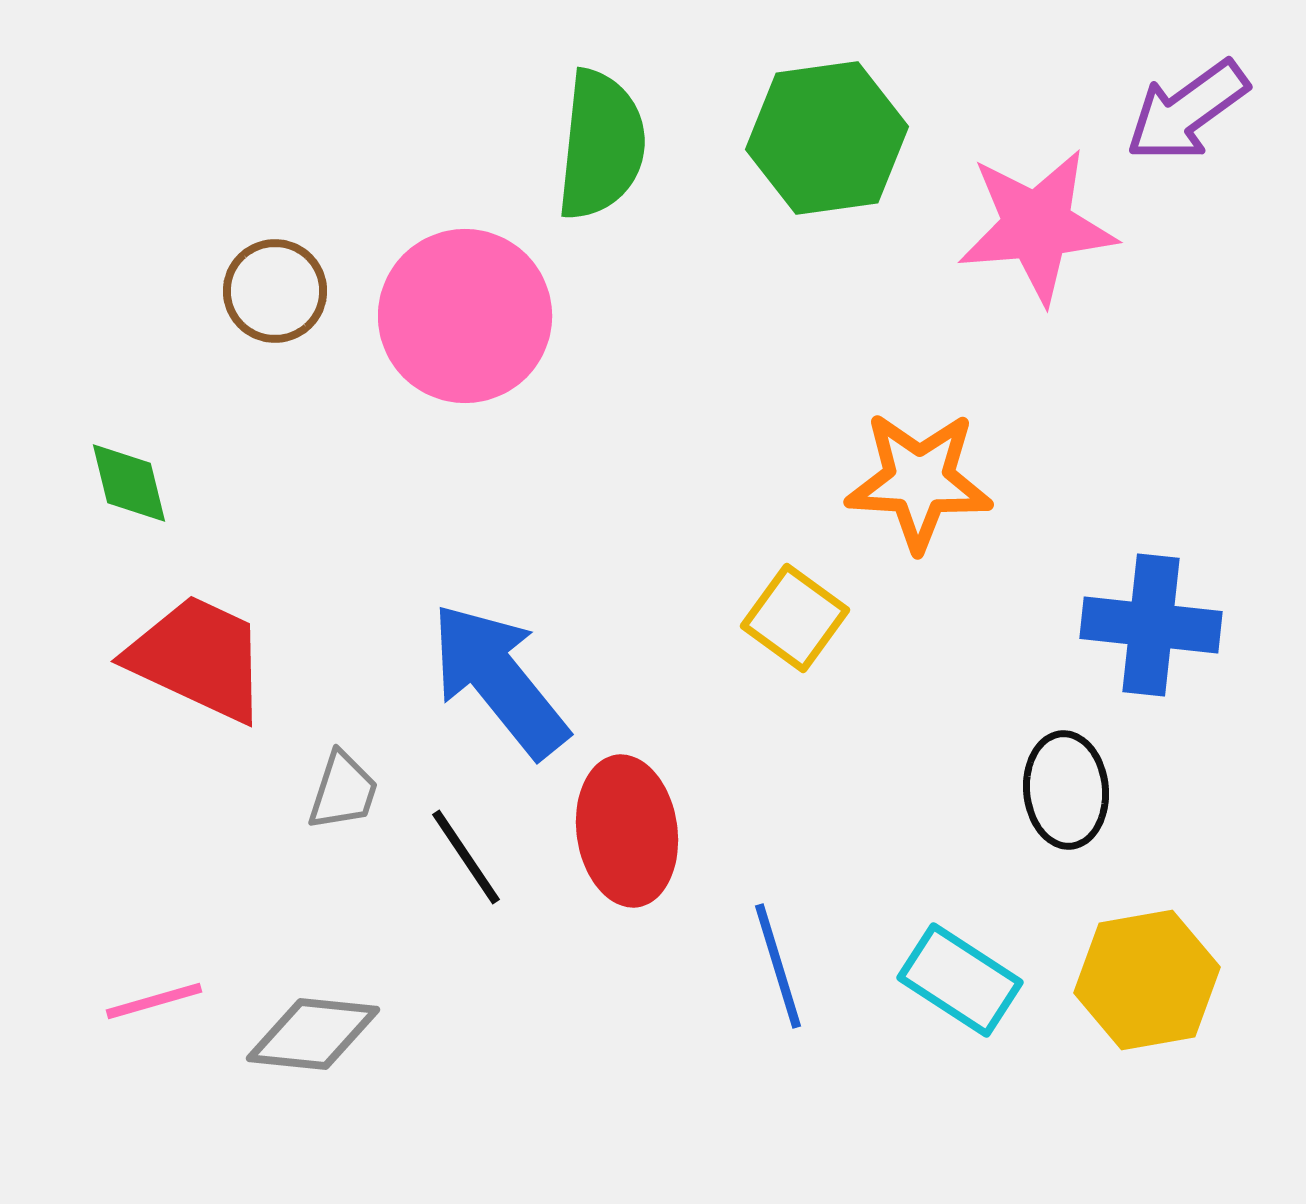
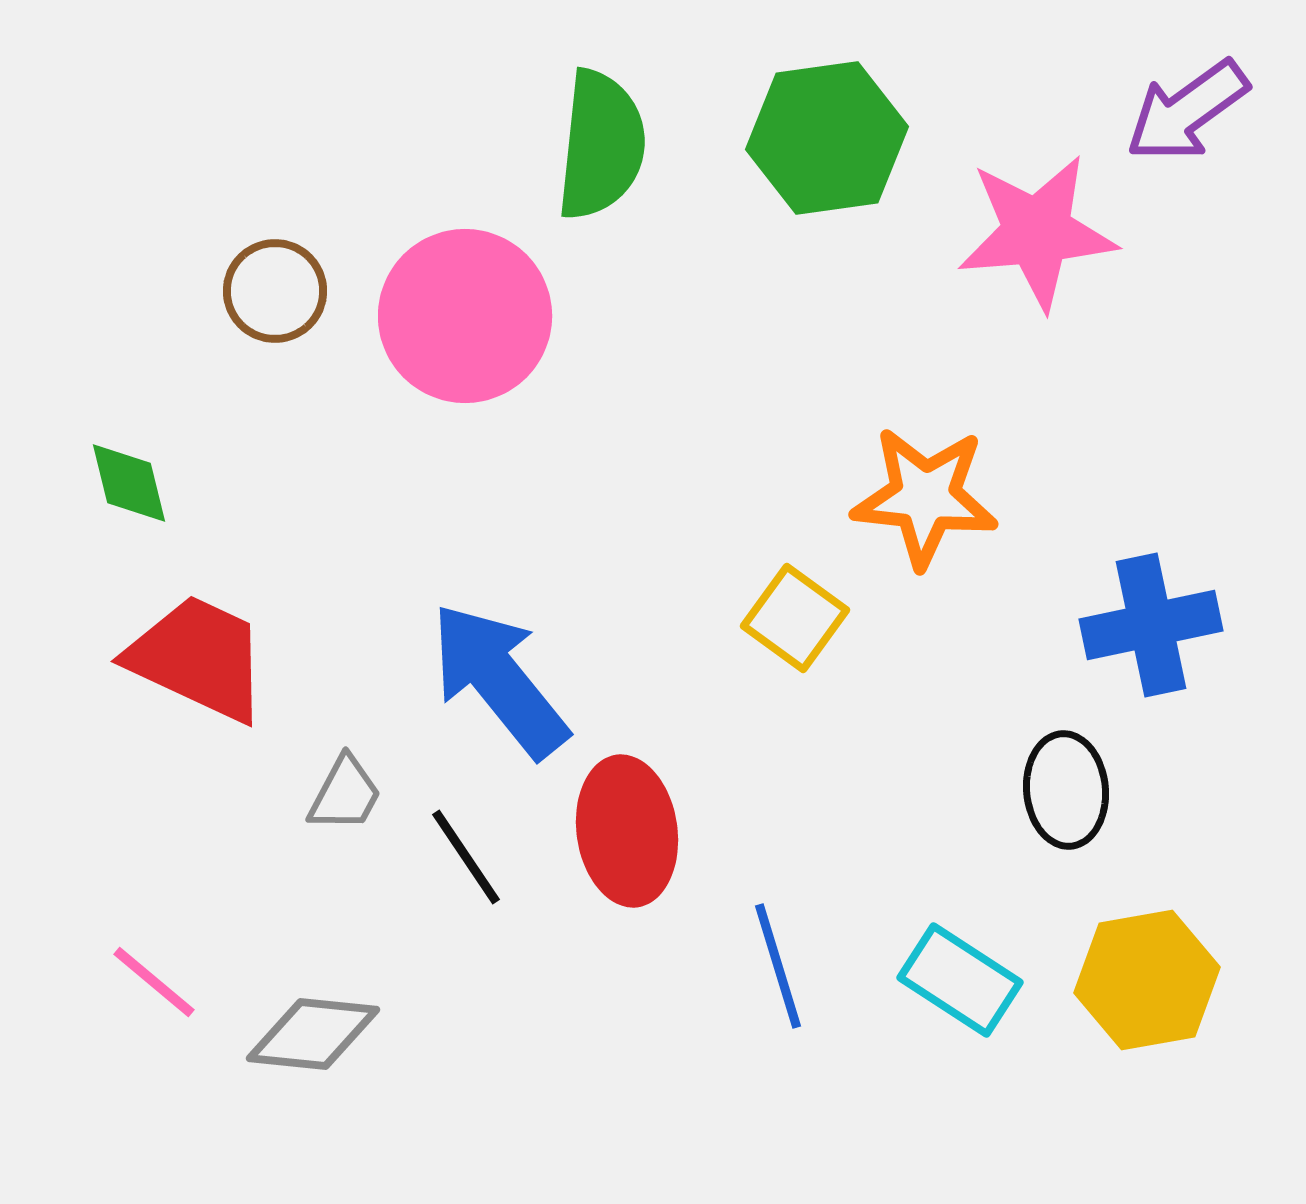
pink star: moved 6 px down
orange star: moved 6 px right, 16 px down; rotated 3 degrees clockwise
blue cross: rotated 18 degrees counterclockwise
gray trapezoid: moved 2 px right, 3 px down; rotated 10 degrees clockwise
pink line: moved 19 px up; rotated 56 degrees clockwise
